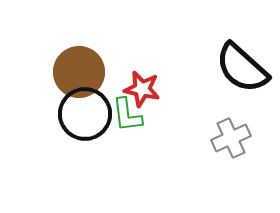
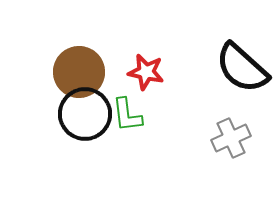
red star: moved 4 px right, 17 px up
